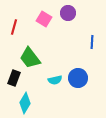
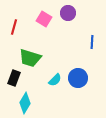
green trapezoid: rotated 35 degrees counterclockwise
cyan semicircle: rotated 32 degrees counterclockwise
